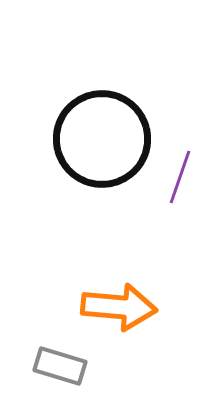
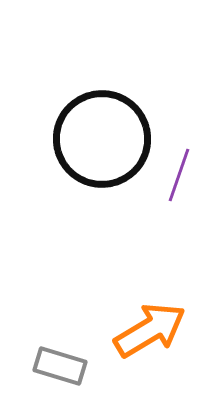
purple line: moved 1 px left, 2 px up
orange arrow: moved 31 px right, 23 px down; rotated 36 degrees counterclockwise
